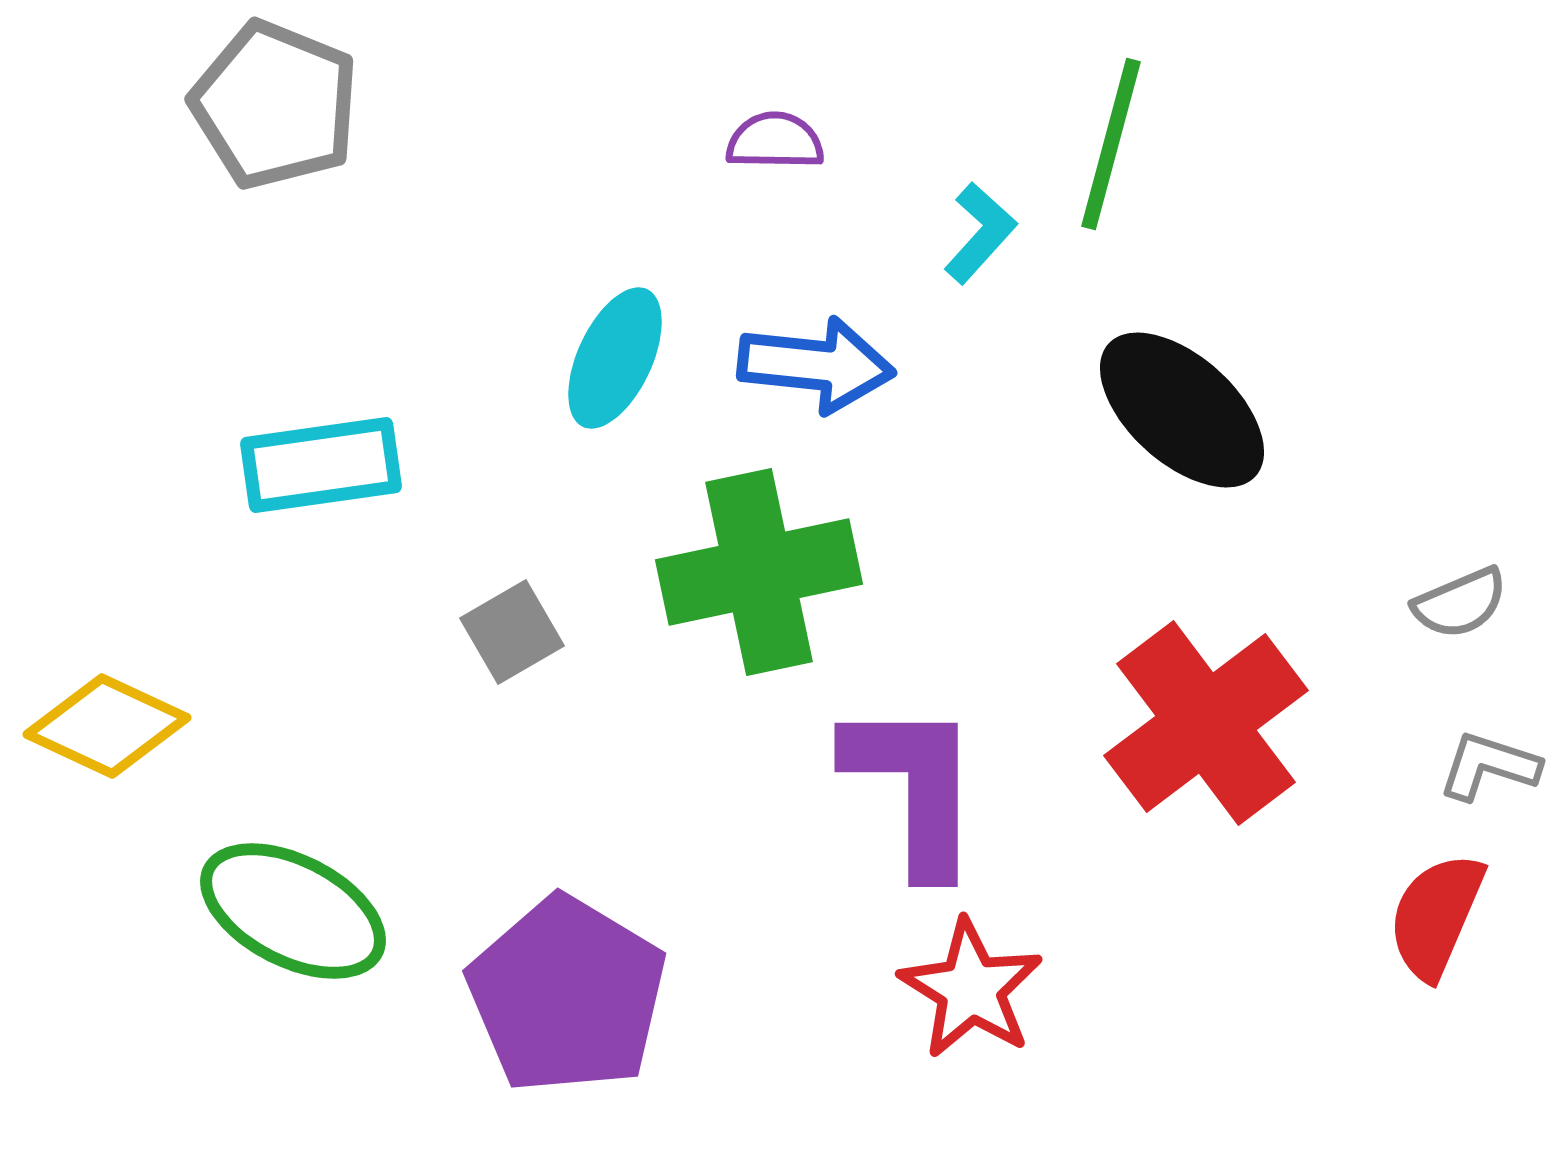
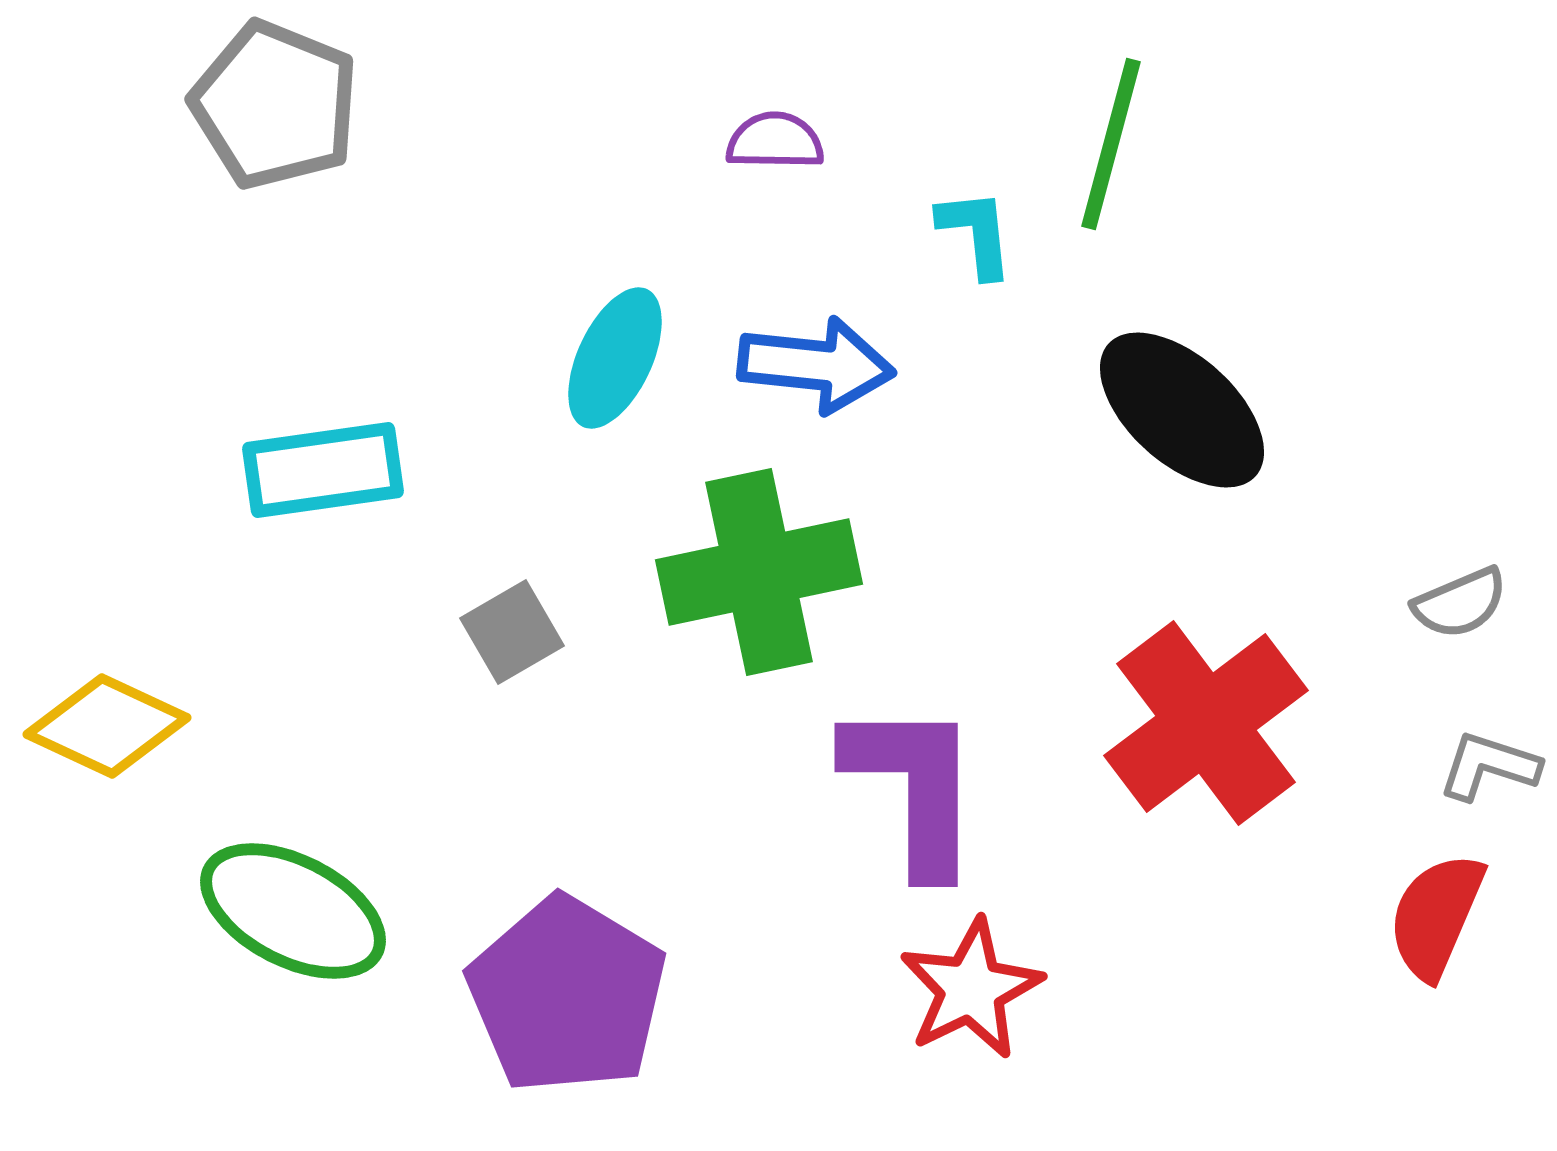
cyan L-shape: moved 4 px left; rotated 48 degrees counterclockwise
cyan rectangle: moved 2 px right, 5 px down
red star: rotated 14 degrees clockwise
